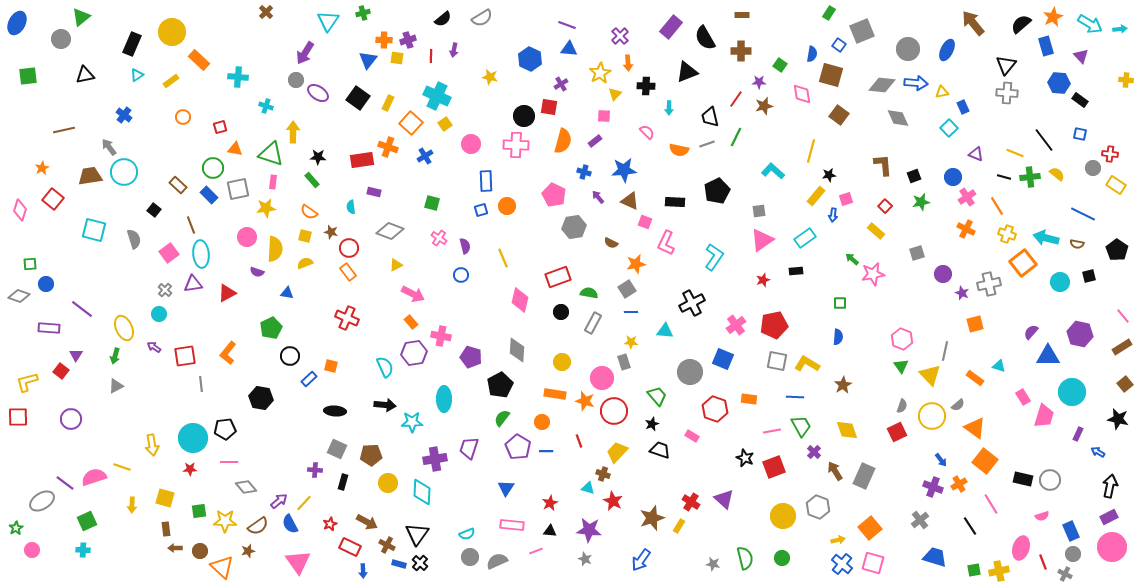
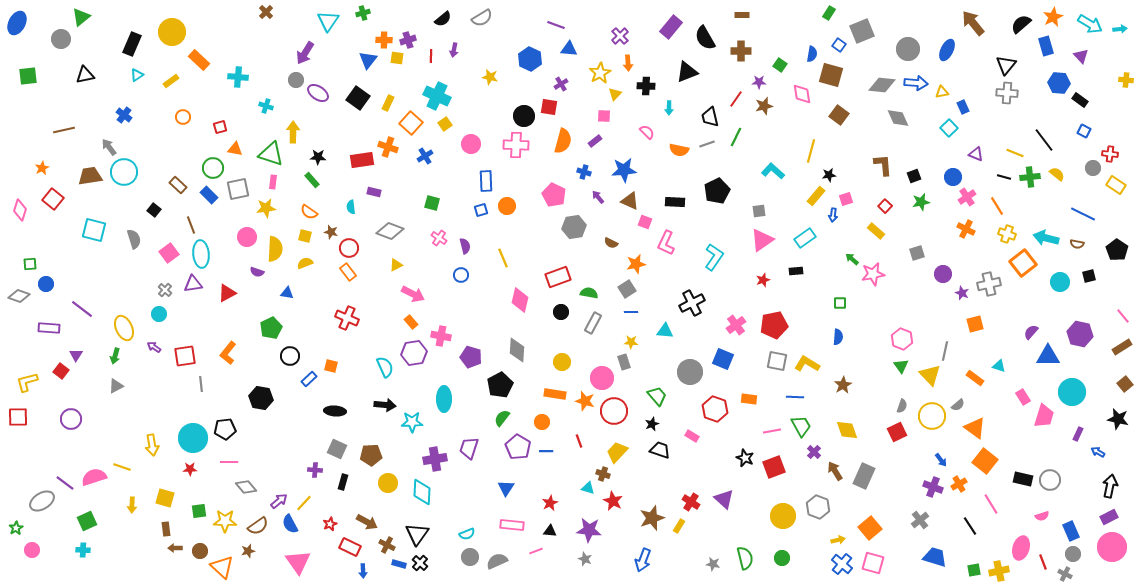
purple line at (567, 25): moved 11 px left
blue square at (1080, 134): moved 4 px right, 3 px up; rotated 16 degrees clockwise
blue arrow at (641, 560): moved 2 px right; rotated 15 degrees counterclockwise
